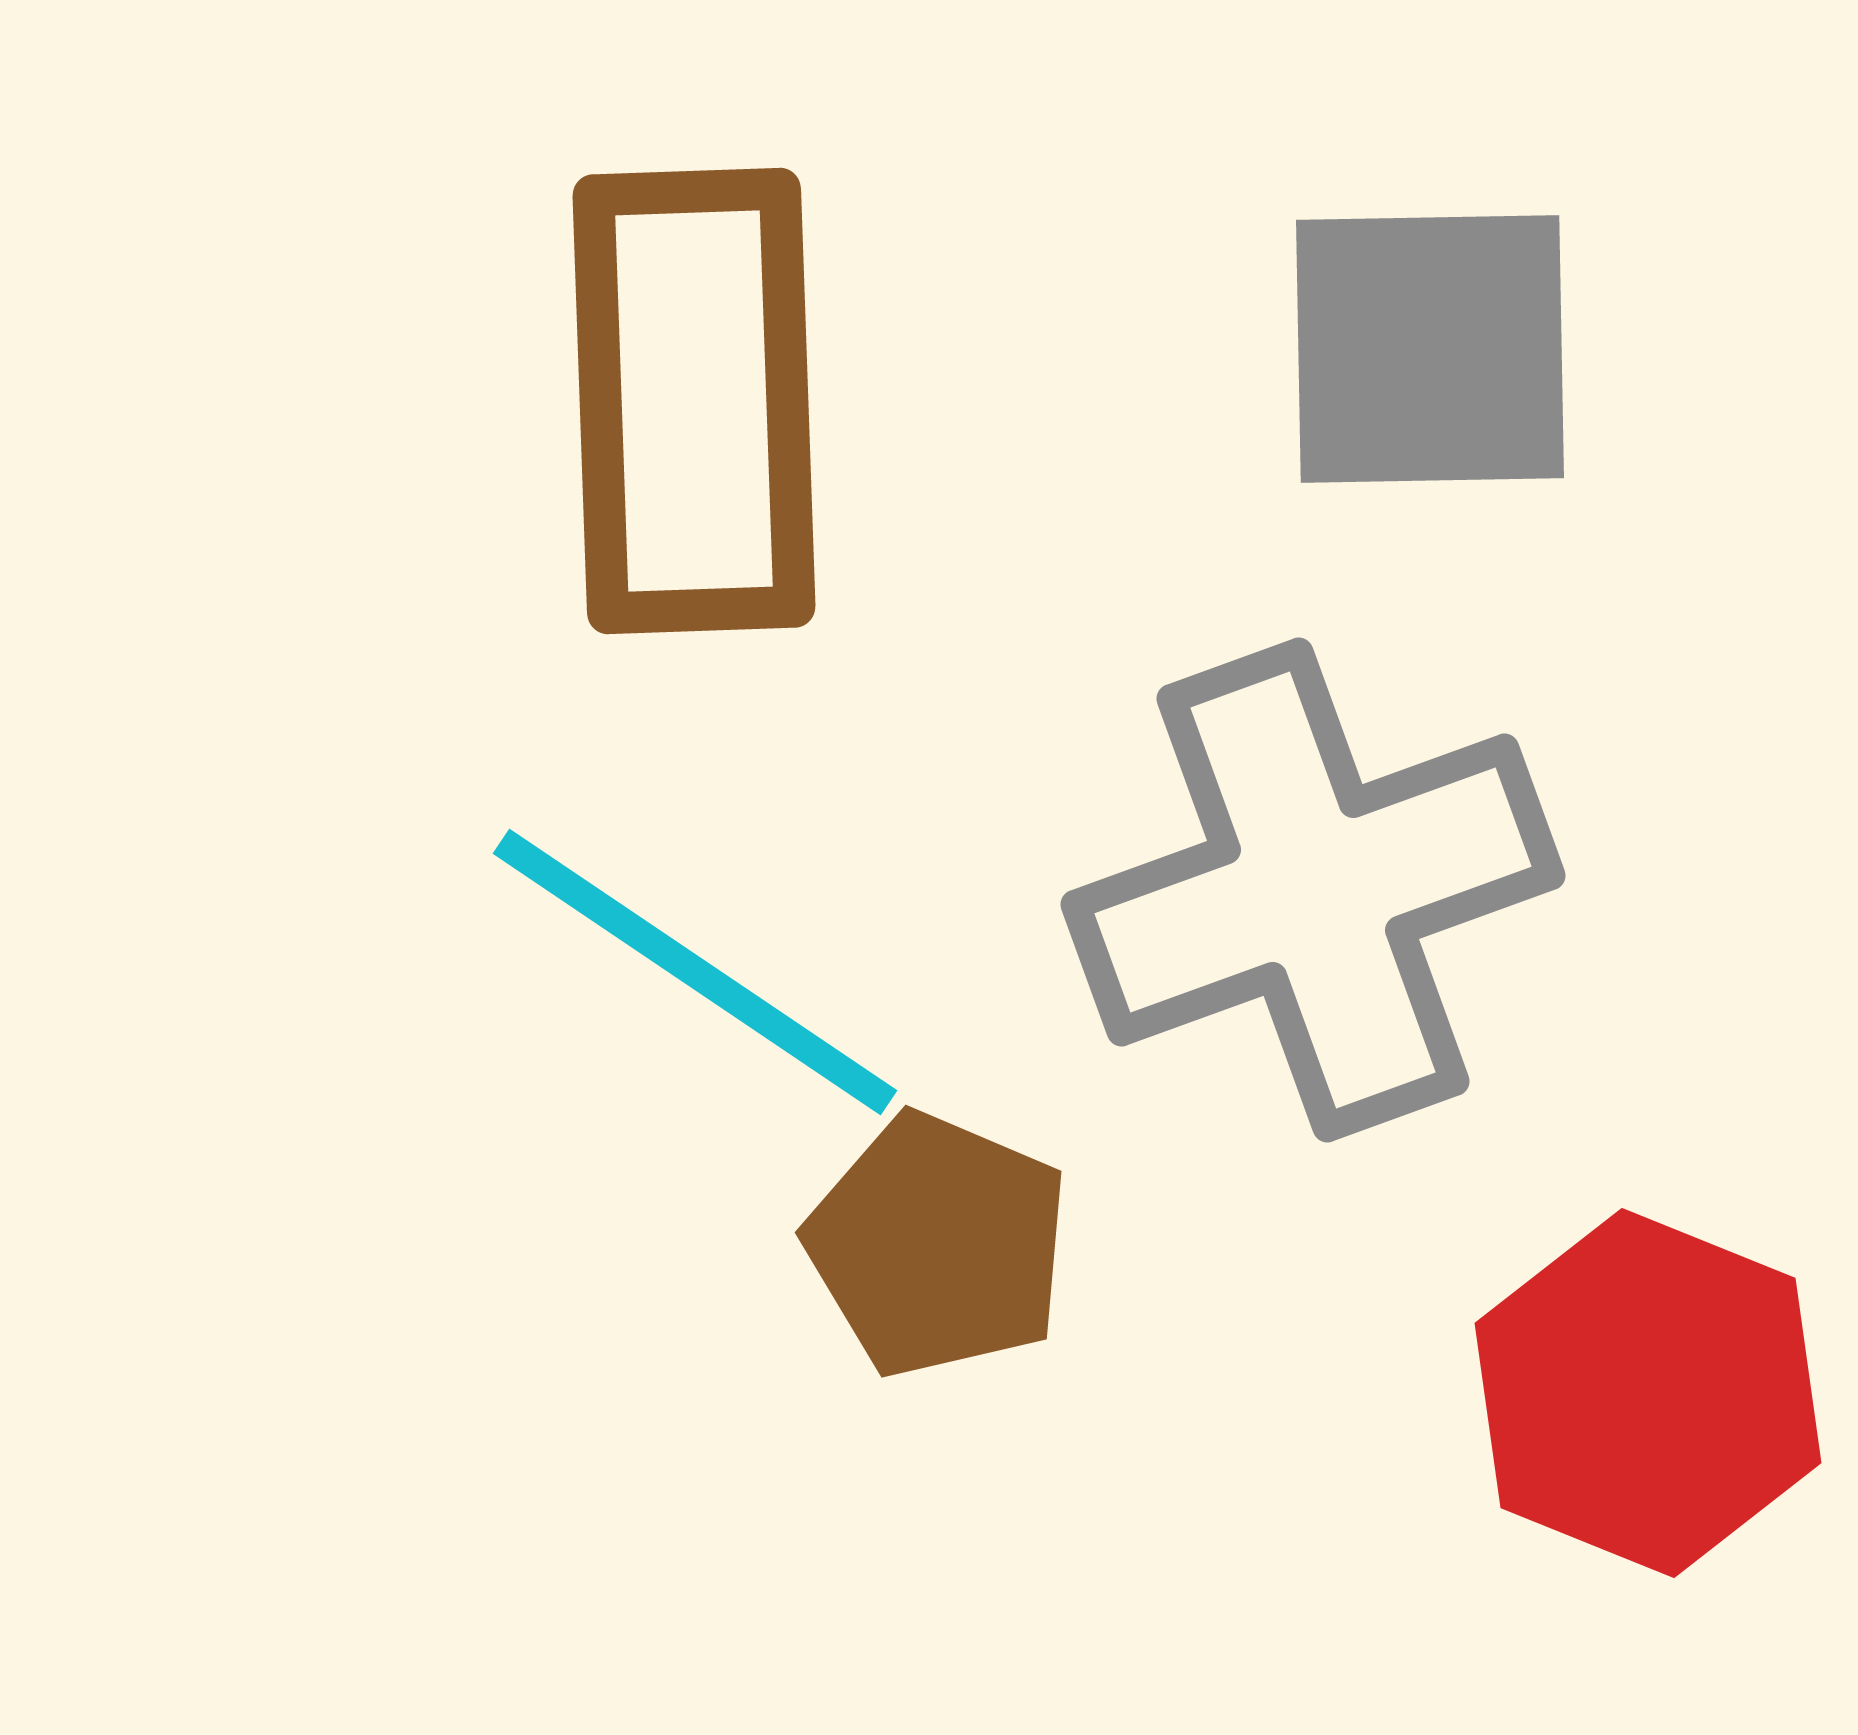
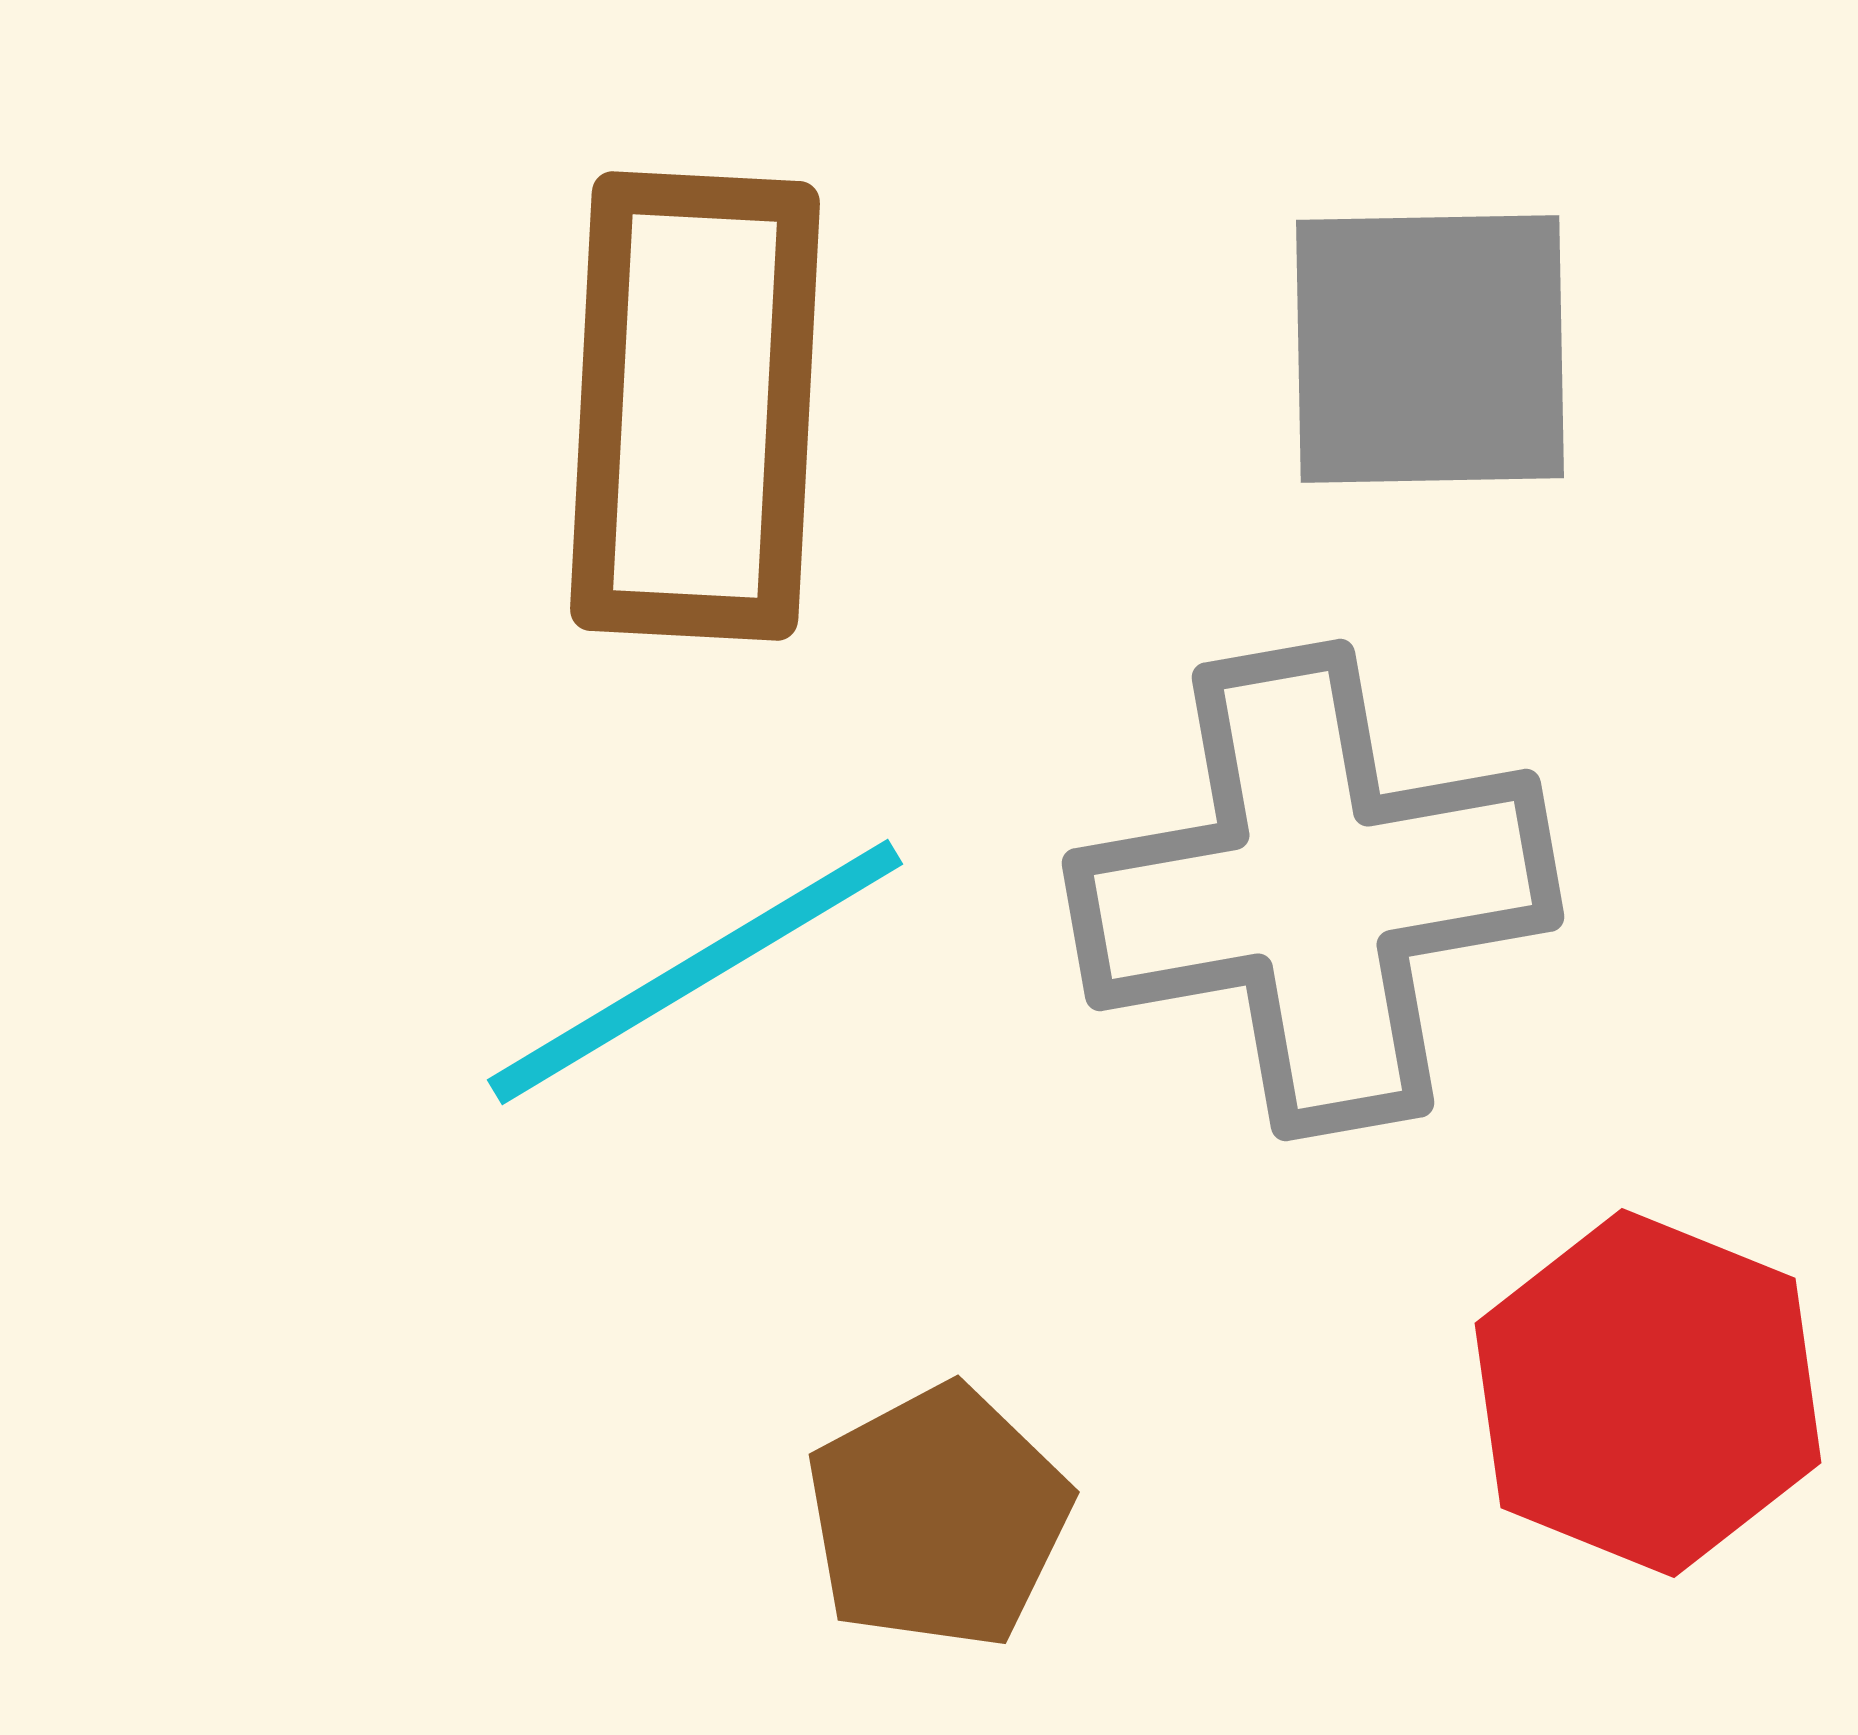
brown rectangle: moved 1 px right, 5 px down; rotated 5 degrees clockwise
gray cross: rotated 10 degrees clockwise
cyan line: rotated 65 degrees counterclockwise
brown pentagon: moved 272 px down; rotated 21 degrees clockwise
